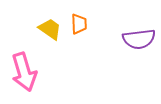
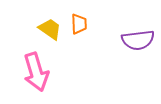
purple semicircle: moved 1 px left, 1 px down
pink arrow: moved 12 px right
